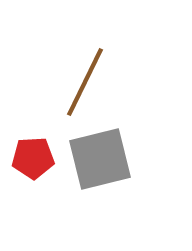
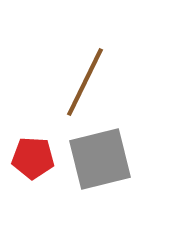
red pentagon: rotated 6 degrees clockwise
